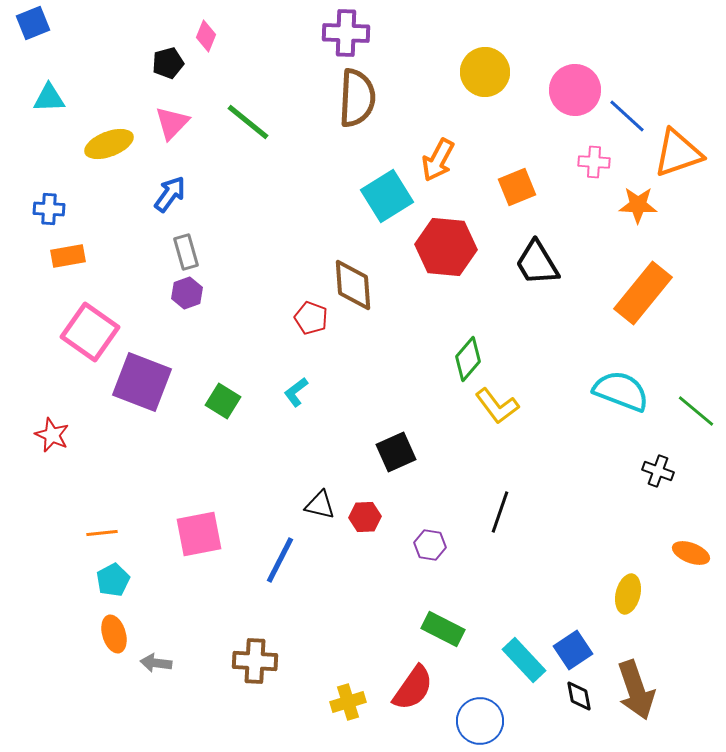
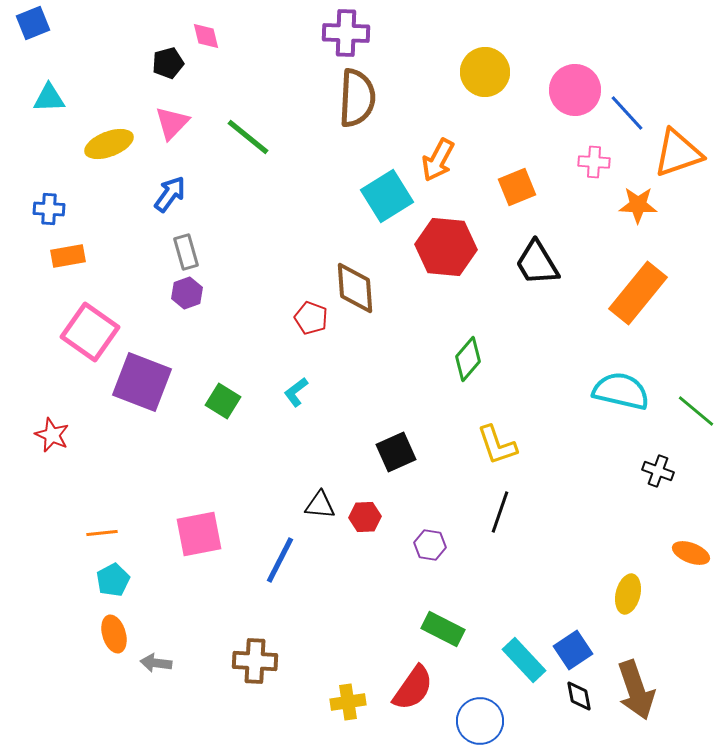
pink diamond at (206, 36): rotated 36 degrees counterclockwise
blue line at (627, 116): moved 3 px up; rotated 6 degrees clockwise
green line at (248, 122): moved 15 px down
brown diamond at (353, 285): moved 2 px right, 3 px down
orange rectangle at (643, 293): moved 5 px left
cyan semicircle at (621, 391): rotated 8 degrees counterclockwise
yellow L-shape at (497, 406): moved 39 px down; rotated 18 degrees clockwise
black triangle at (320, 505): rotated 8 degrees counterclockwise
yellow cross at (348, 702): rotated 8 degrees clockwise
